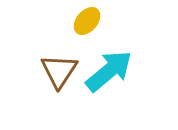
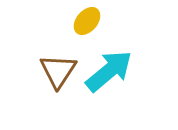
brown triangle: moved 1 px left
